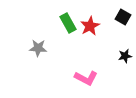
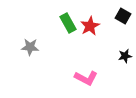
black square: moved 1 px up
gray star: moved 8 px left, 1 px up
